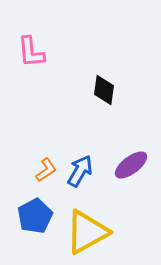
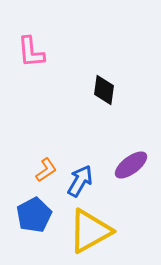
blue arrow: moved 10 px down
blue pentagon: moved 1 px left, 1 px up
yellow triangle: moved 3 px right, 1 px up
